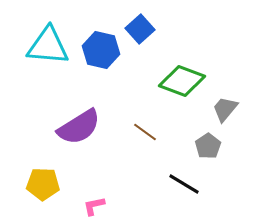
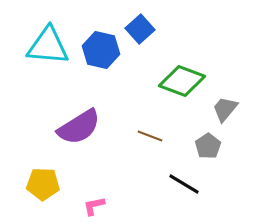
brown line: moved 5 px right, 4 px down; rotated 15 degrees counterclockwise
